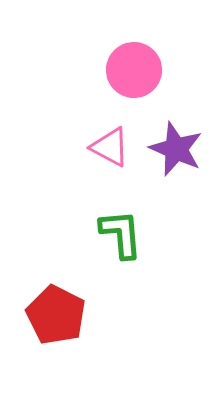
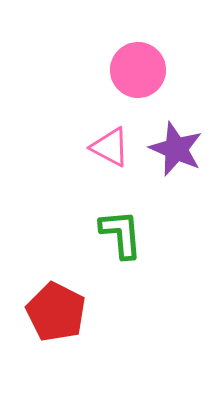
pink circle: moved 4 px right
red pentagon: moved 3 px up
